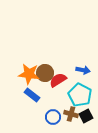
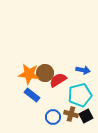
cyan pentagon: rotated 30 degrees clockwise
